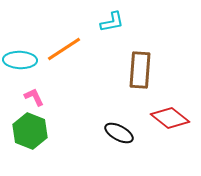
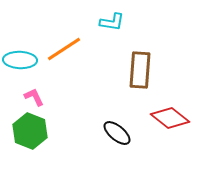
cyan L-shape: rotated 20 degrees clockwise
black ellipse: moved 2 px left; rotated 12 degrees clockwise
